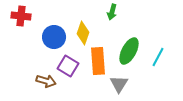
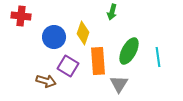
cyan line: rotated 36 degrees counterclockwise
